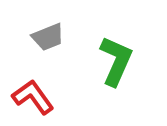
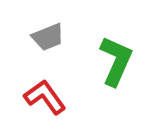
red L-shape: moved 12 px right
